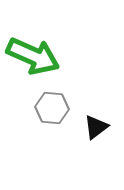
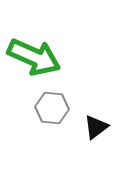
green arrow: moved 1 px right, 1 px down
